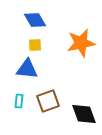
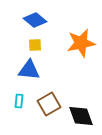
blue diamond: rotated 20 degrees counterclockwise
blue triangle: moved 2 px right, 1 px down
brown square: moved 1 px right, 3 px down; rotated 10 degrees counterclockwise
black diamond: moved 3 px left, 2 px down
